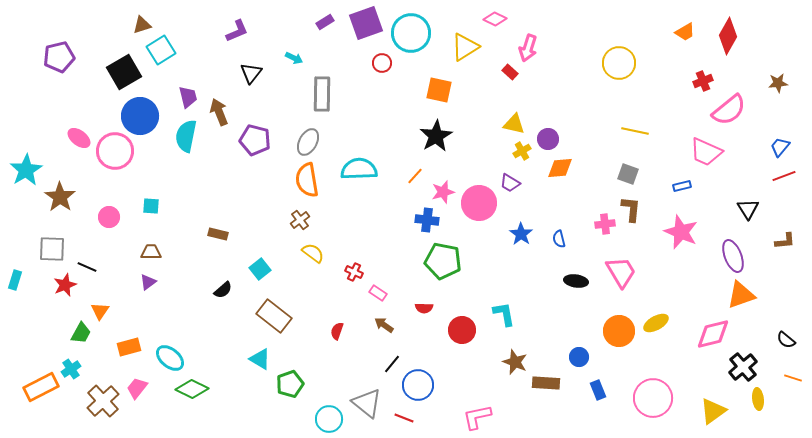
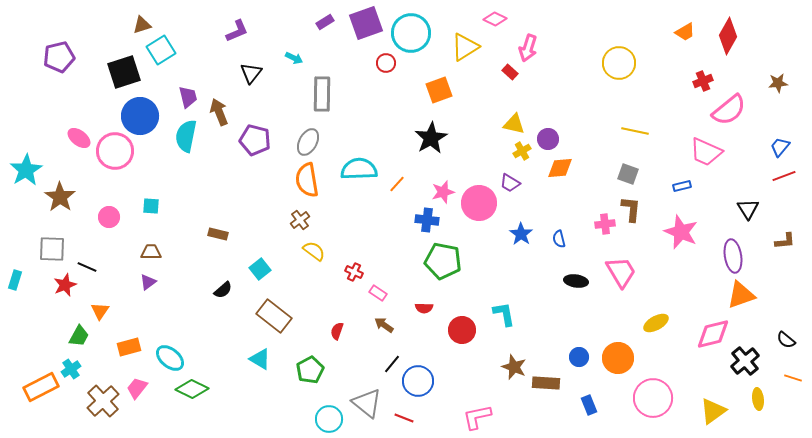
red circle at (382, 63): moved 4 px right
black square at (124, 72): rotated 12 degrees clockwise
orange square at (439, 90): rotated 32 degrees counterclockwise
black star at (436, 136): moved 5 px left, 2 px down
orange line at (415, 176): moved 18 px left, 8 px down
yellow semicircle at (313, 253): moved 1 px right, 2 px up
purple ellipse at (733, 256): rotated 12 degrees clockwise
orange circle at (619, 331): moved 1 px left, 27 px down
green trapezoid at (81, 333): moved 2 px left, 3 px down
brown star at (515, 362): moved 1 px left, 5 px down
black cross at (743, 367): moved 2 px right, 6 px up
green pentagon at (290, 384): moved 20 px right, 14 px up; rotated 8 degrees counterclockwise
blue circle at (418, 385): moved 4 px up
blue rectangle at (598, 390): moved 9 px left, 15 px down
